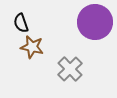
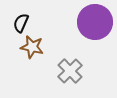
black semicircle: rotated 42 degrees clockwise
gray cross: moved 2 px down
